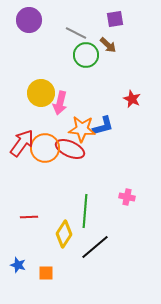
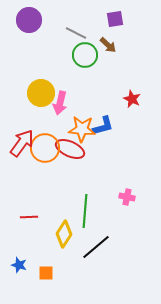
green circle: moved 1 px left
black line: moved 1 px right
blue star: moved 1 px right
